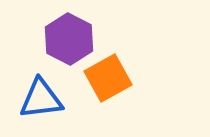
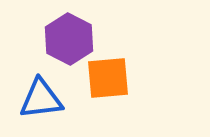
orange square: rotated 24 degrees clockwise
